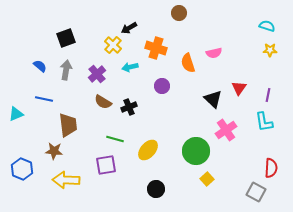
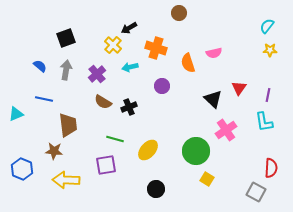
cyan semicircle: rotated 70 degrees counterclockwise
yellow square: rotated 16 degrees counterclockwise
